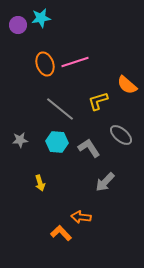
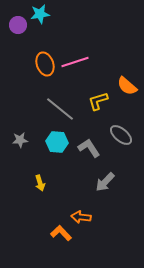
cyan star: moved 1 px left, 4 px up
orange semicircle: moved 1 px down
